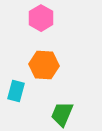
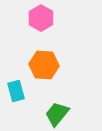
cyan rectangle: rotated 30 degrees counterclockwise
green trapezoid: moved 5 px left; rotated 16 degrees clockwise
